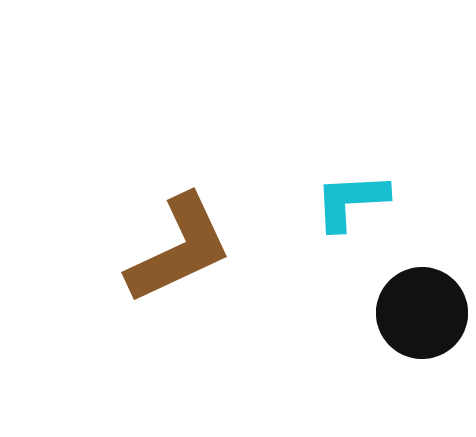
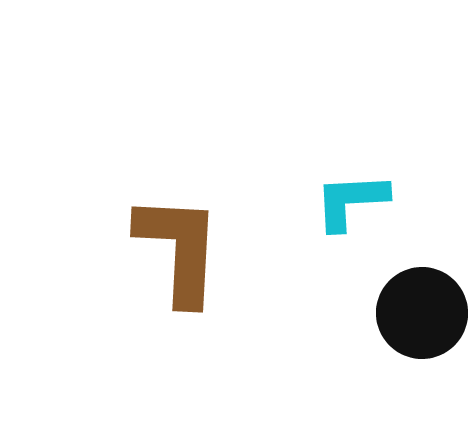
brown L-shape: rotated 62 degrees counterclockwise
